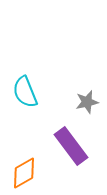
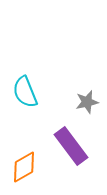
orange diamond: moved 6 px up
